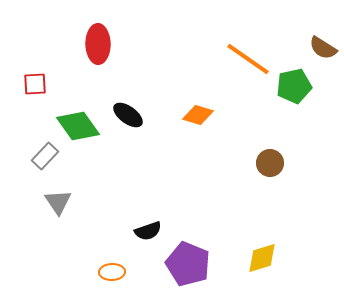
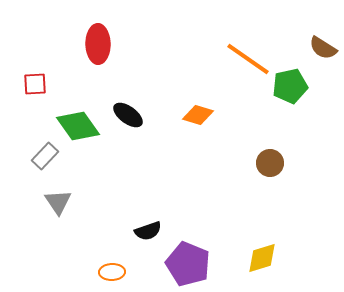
green pentagon: moved 4 px left
